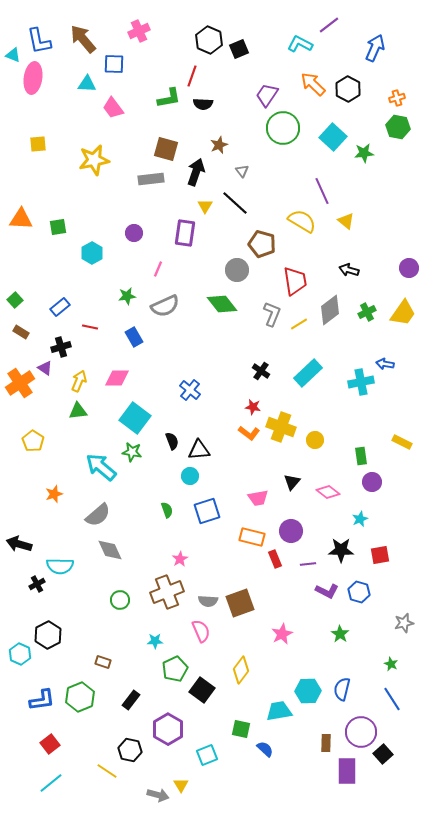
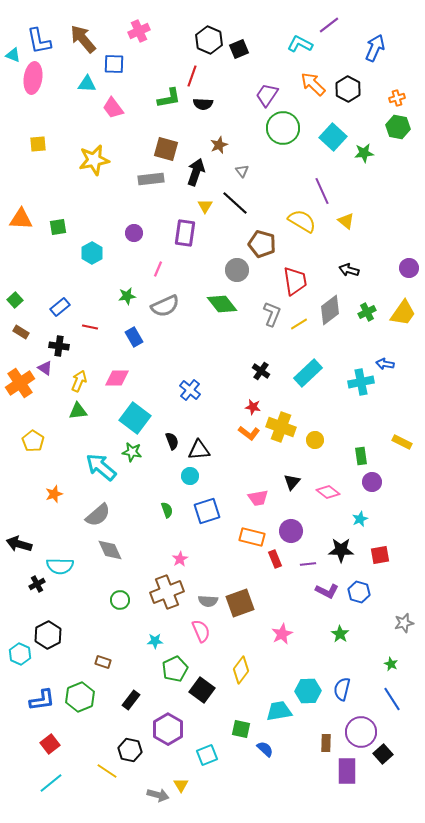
black cross at (61, 347): moved 2 px left, 1 px up; rotated 24 degrees clockwise
